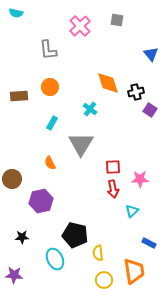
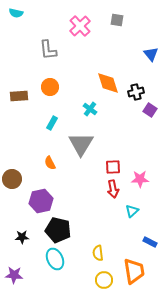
black pentagon: moved 17 px left, 5 px up
blue rectangle: moved 1 px right, 1 px up
